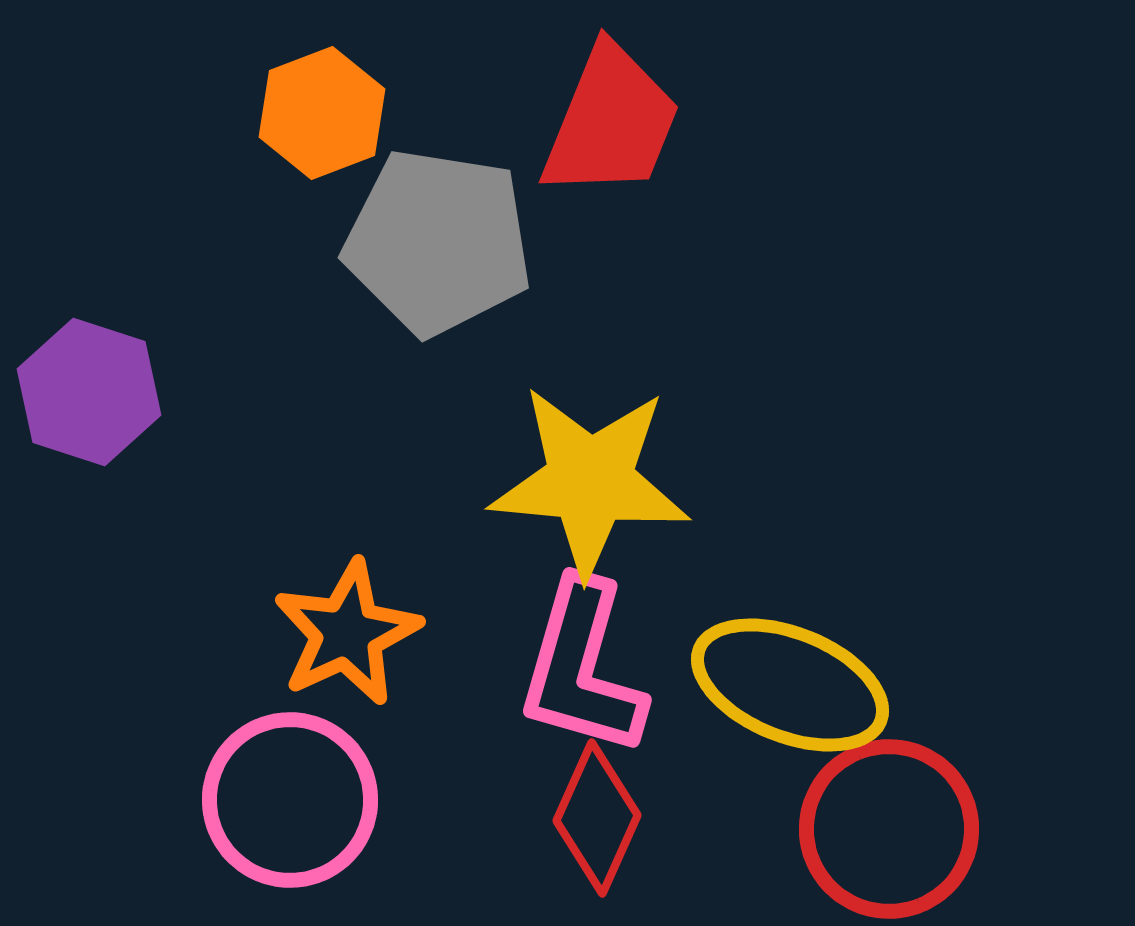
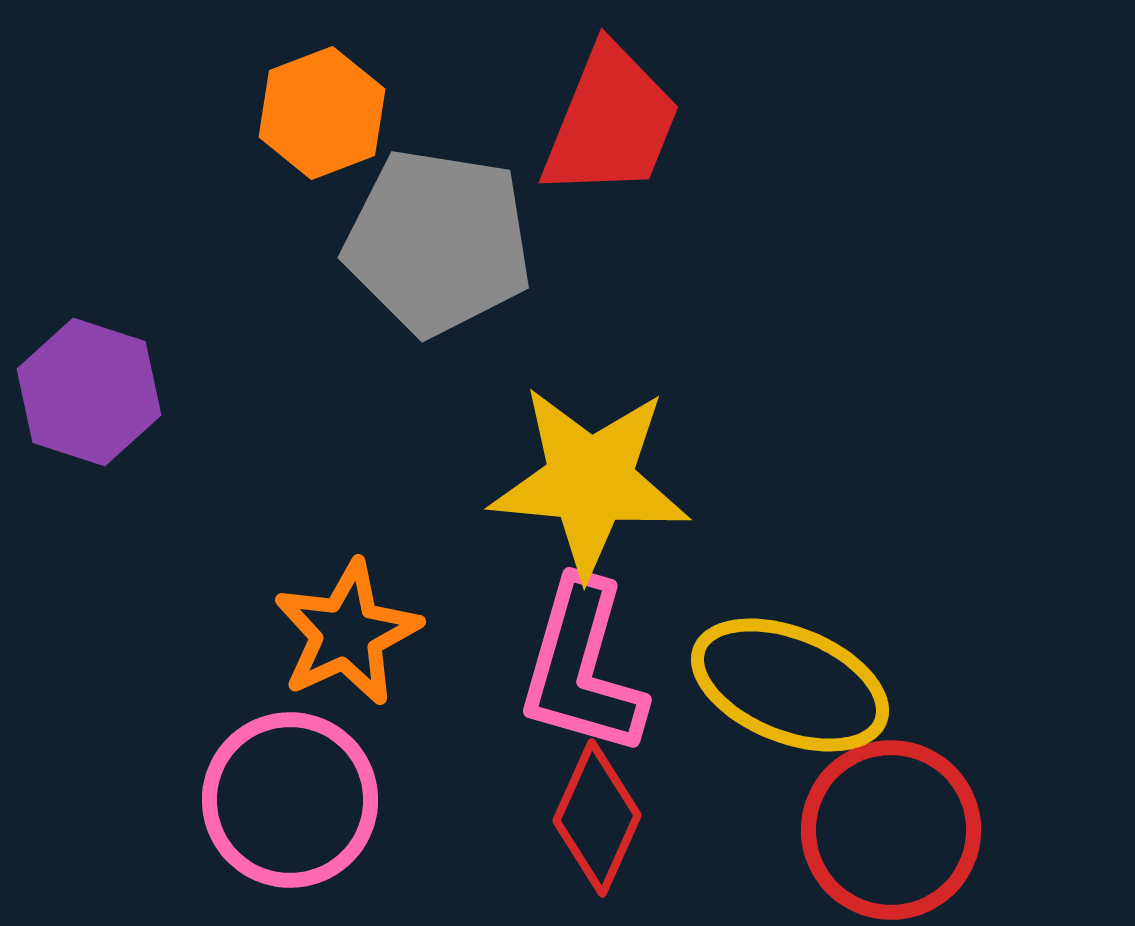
red circle: moved 2 px right, 1 px down
